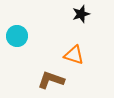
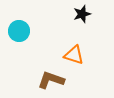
black star: moved 1 px right
cyan circle: moved 2 px right, 5 px up
